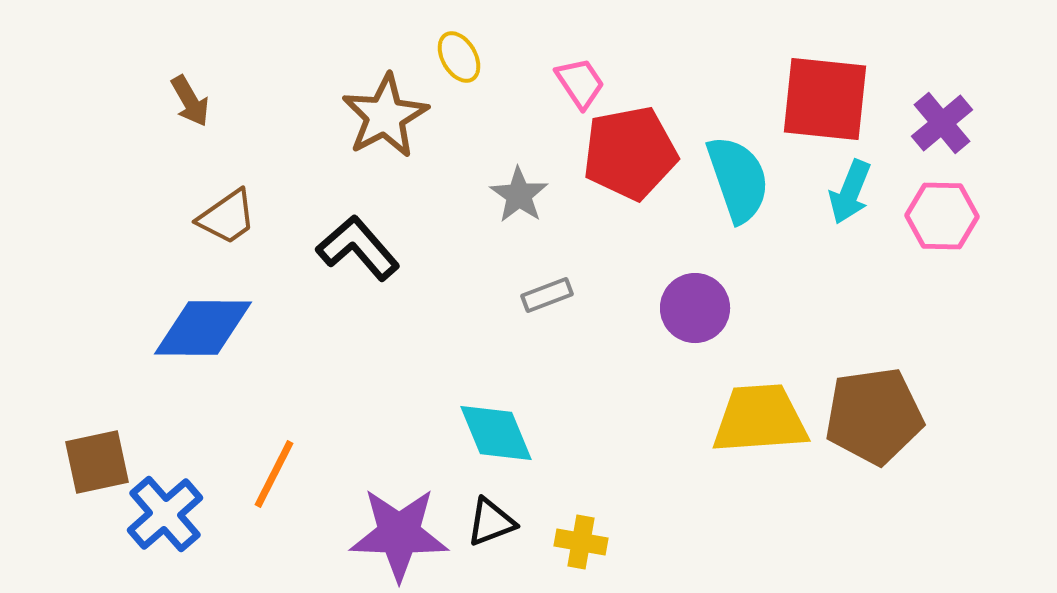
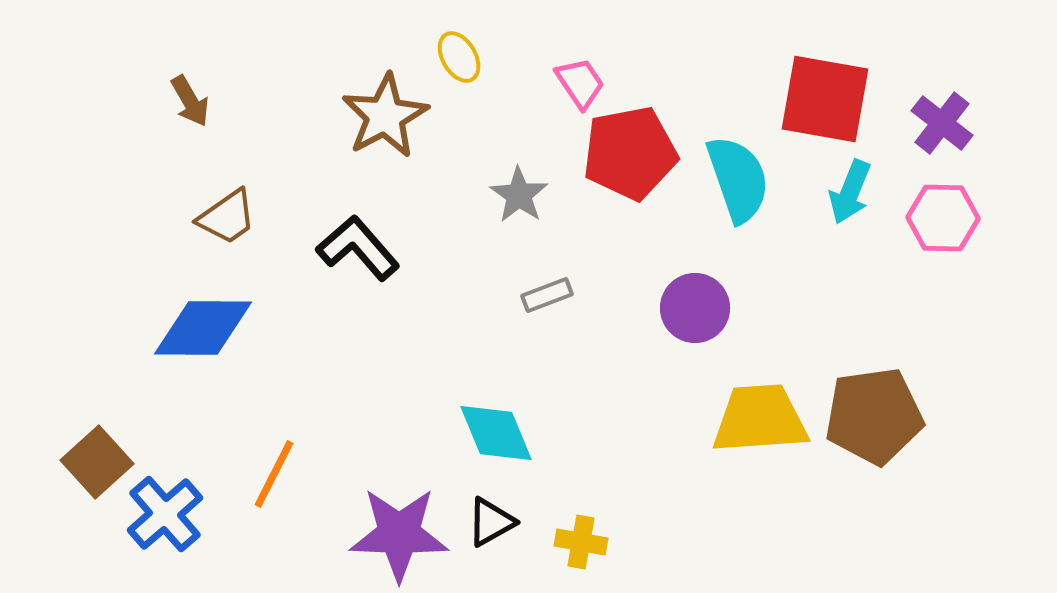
red square: rotated 4 degrees clockwise
purple cross: rotated 12 degrees counterclockwise
pink hexagon: moved 1 px right, 2 px down
brown square: rotated 30 degrees counterclockwise
black triangle: rotated 8 degrees counterclockwise
